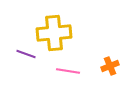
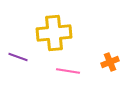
purple line: moved 8 px left, 3 px down
orange cross: moved 4 px up
